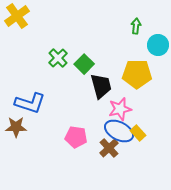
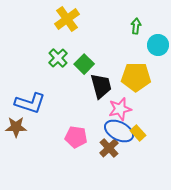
yellow cross: moved 50 px right, 3 px down
yellow pentagon: moved 1 px left, 3 px down
